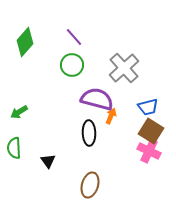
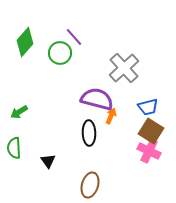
green circle: moved 12 px left, 12 px up
